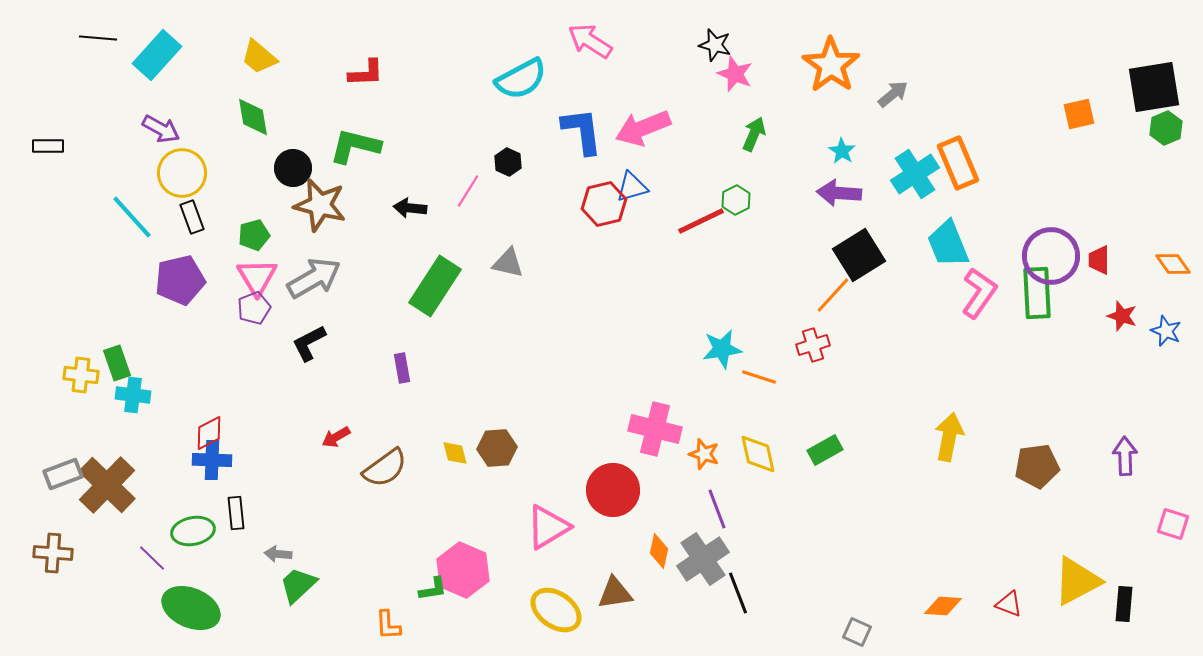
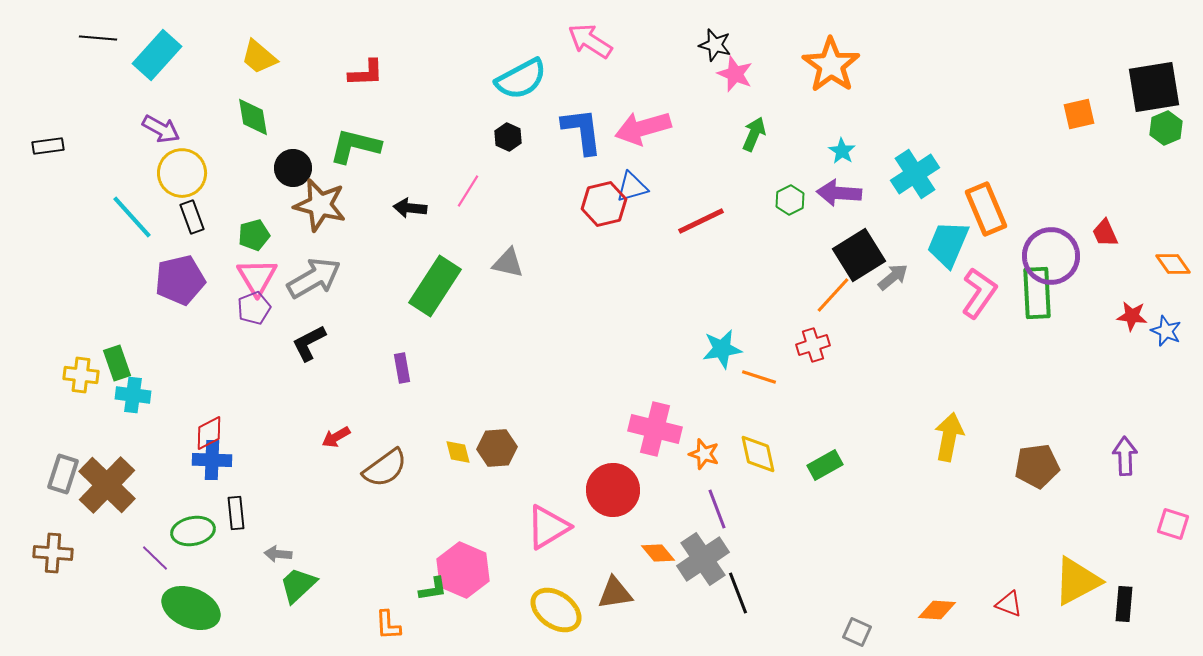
gray arrow at (893, 94): moved 183 px down
pink arrow at (643, 128): rotated 6 degrees clockwise
black rectangle at (48, 146): rotated 8 degrees counterclockwise
black hexagon at (508, 162): moved 25 px up
orange rectangle at (958, 163): moved 28 px right, 46 px down
green hexagon at (736, 200): moved 54 px right
cyan trapezoid at (948, 244): rotated 45 degrees clockwise
red trapezoid at (1099, 260): moved 6 px right, 27 px up; rotated 24 degrees counterclockwise
red star at (1122, 316): moved 10 px right; rotated 12 degrees counterclockwise
green rectangle at (825, 450): moved 15 px down
yellow diamond at (455, 453): moved 3 px right, 1 px up
gray rectangle at (63, 474): rotated 51 degrees counterclockwise
orange diamond at (659, 551): moved 1 px left, 2 px down; rotated 52 degrees counterclockwise
purple line at (152, 558): moved 3 px right
orange diamond at (943, 606): moved 6 px left, 4 px down
